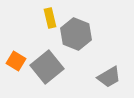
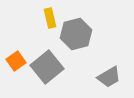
gray hexagon: rotated 24 degrees clockwise
orange square: rotated 24 degrees clockwise
